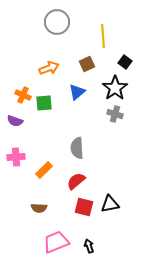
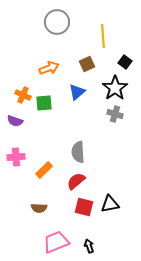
gray semicircle: moved 1 px right, 4 px down
